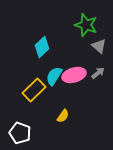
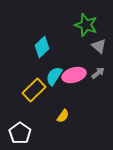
white pentagon: rotated 15 degrees clockwise
